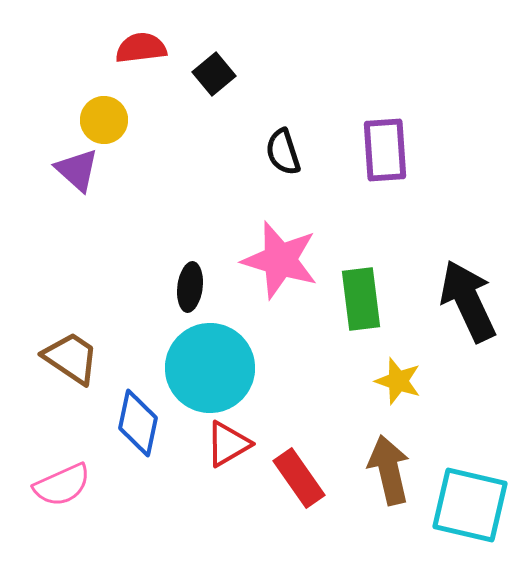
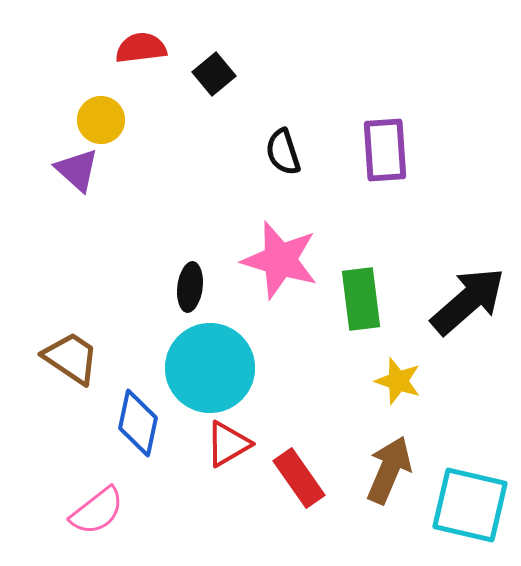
yellow circle: moved 3 px left
black arrow: rotated 74 degrees clockwise
brown arrow: rotated 36 degrees clockwise
pink semicircle: moved 35 px right, 26 px down; rotated 14 degrees counterclockwise
